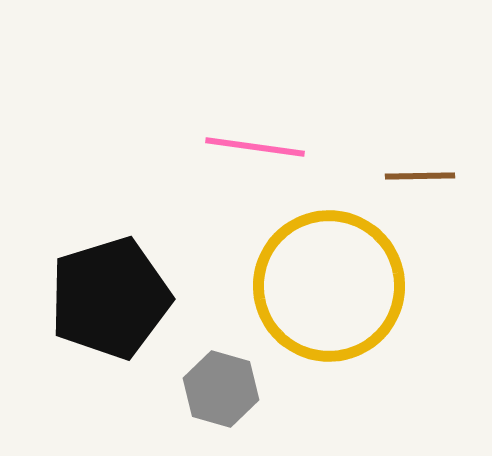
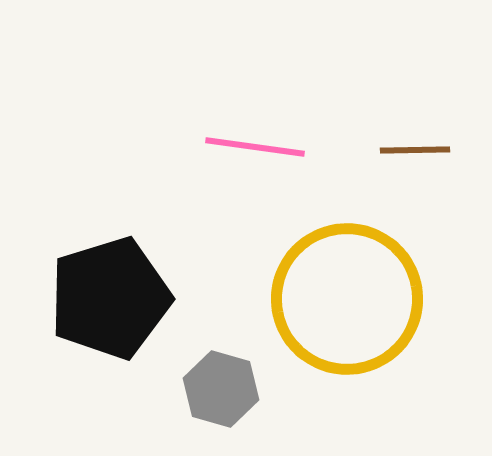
brown line: moved 5 px left, 26 px up
yellow circle: moved 18 px right, 13 px down
